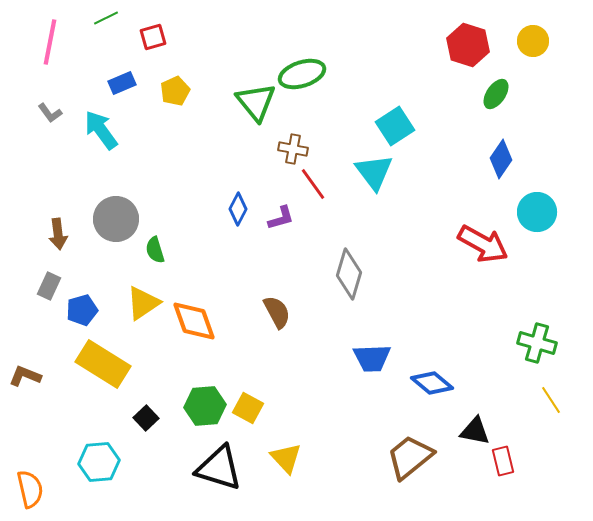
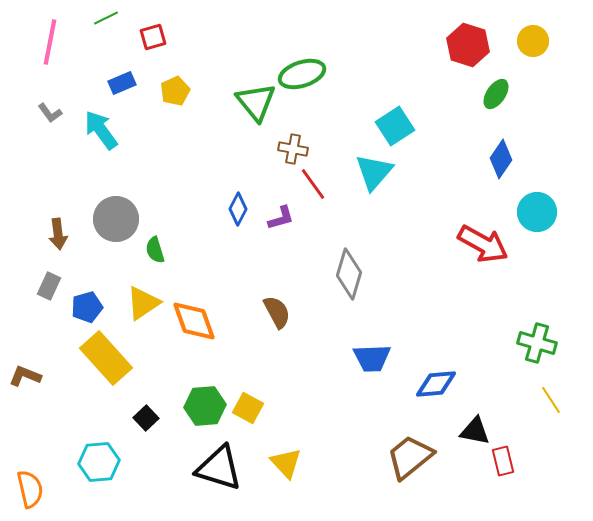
cyan triangle at (374, 172): rotated 18 degrees clockwise
blue pentagon at (82, 310): moved 5 px right, 3 px up
yellow rectangle at (103, 364): moved 3 px right, 6 px up; rotated 16 degrees clockwise
blue diamond at (432, 383): moved 4 px right, 1 px down; rotated 45 degrees counterclockwise
yellow triangle at (286, 458): moved 5 px down
